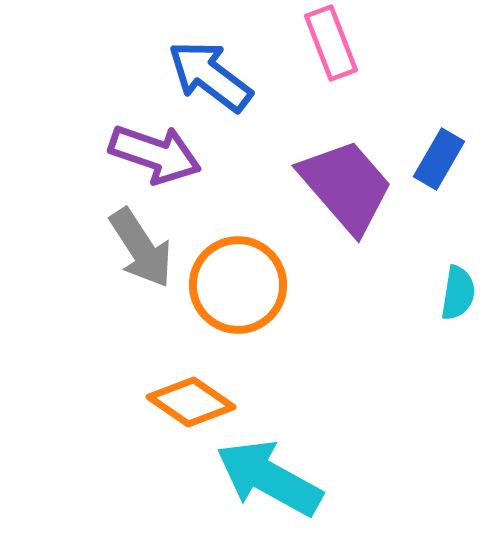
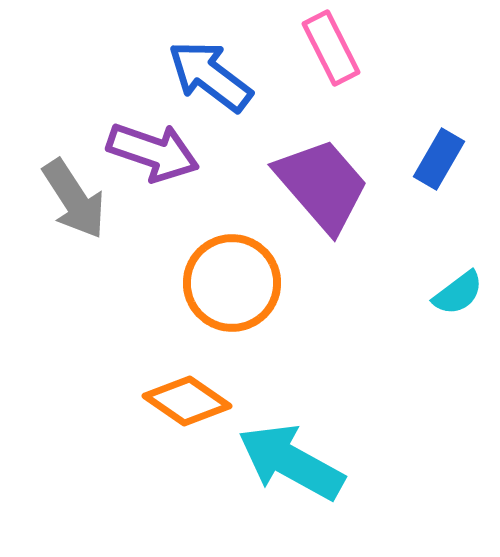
pink rectangle: moved 5 px down; rotated 6 degrees counterclockwise
purple arrow: moved 2 px left, 2 px up
purple trapezoid: moved 24 px left, 1 px up
gray arrow: moved 67 px left, 49 px up
orange circle: moved 6 px left, 2 px up
cyan semicircle: rotated 44 degrees clockwise
orange diamond: moved 4 px left, 1 px up
cyan arrow: moved 22 px right, 16 px up
